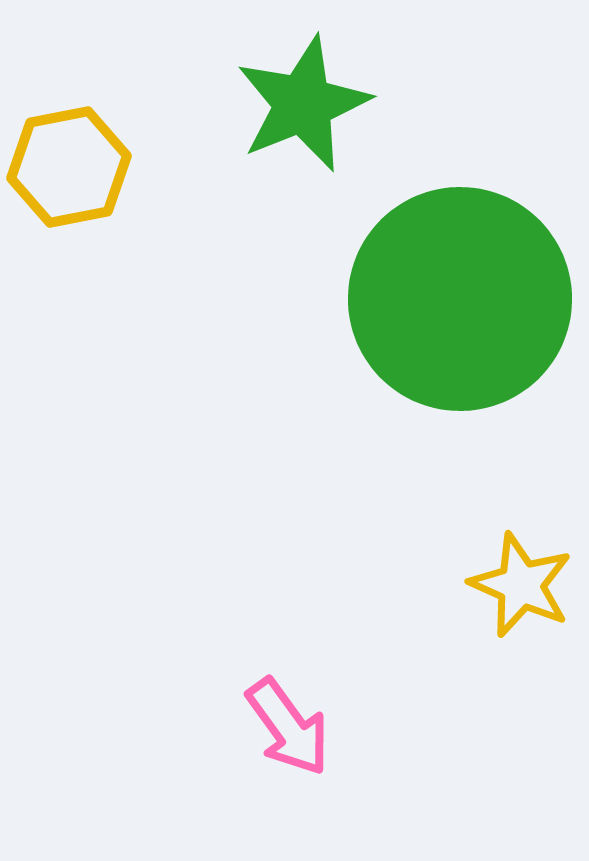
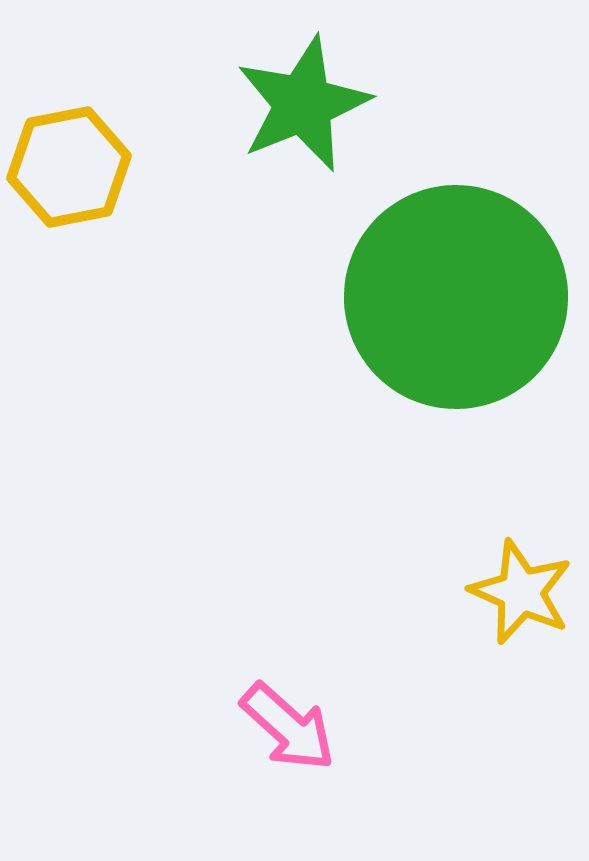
green circle: moved 4 px left, 2 px up
yellow star: moved 7 px down
pink arrow: rotated 12 degrees counterclockwise
